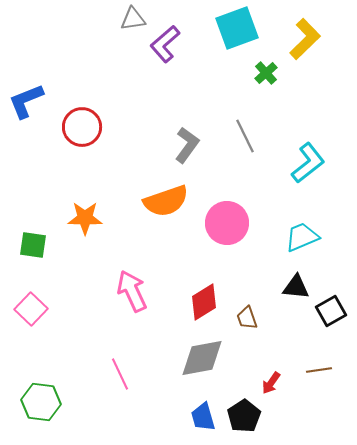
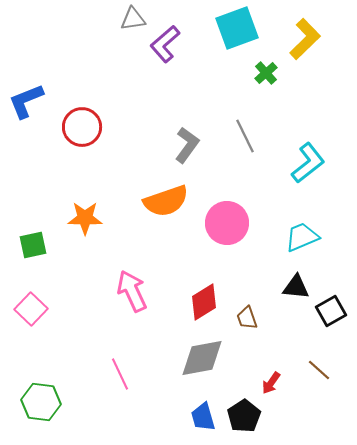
green square: rotated 20 degrees counterclockwise
brown line: rotated 50 degrees clockwise
